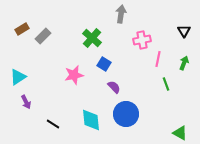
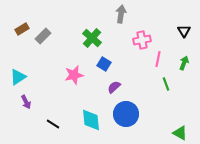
purple semicircle: rotated 88 degrees counterclockwise
